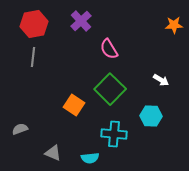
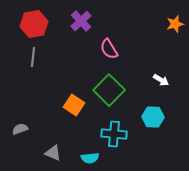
orange star: moved 1 px right, 1 px up; rotated 12 degrees counterclockwise
green square: moved 1 px left, 1 px down
cyan hexagon: moved 2 px right, 1 px down
